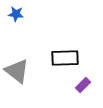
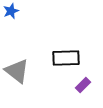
blue star: moved 5 px left, 3 px up; rotated 28 degrees counterclockwise
black rectangle: moved 1 px right
